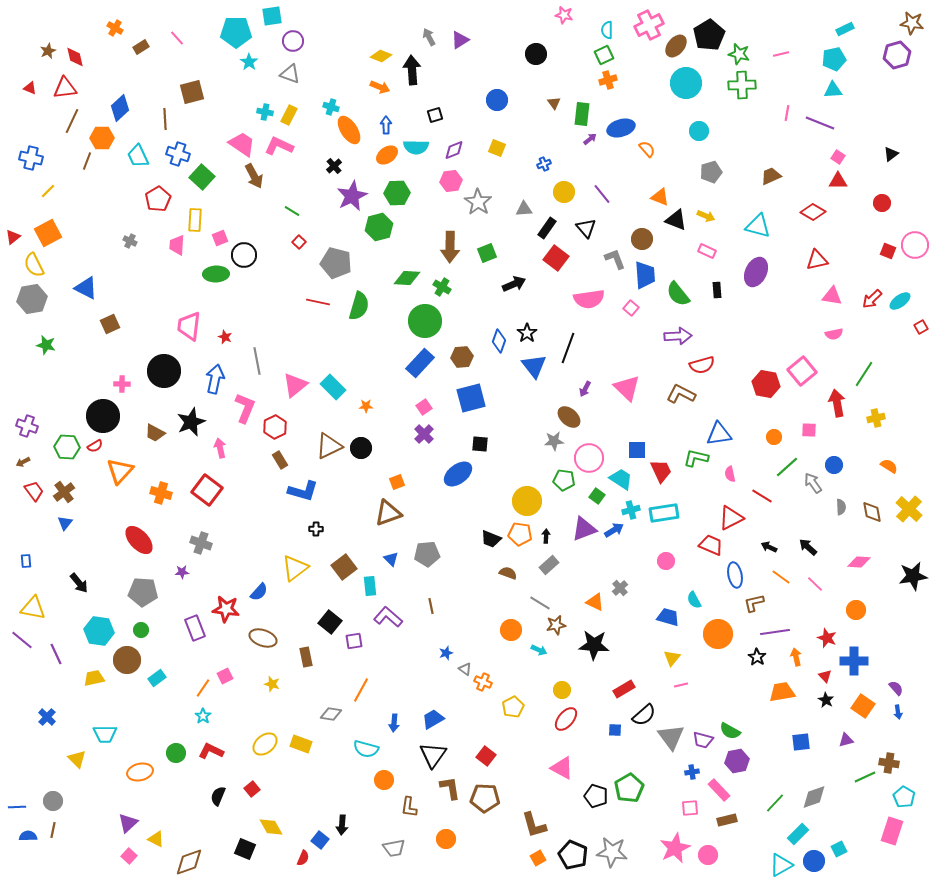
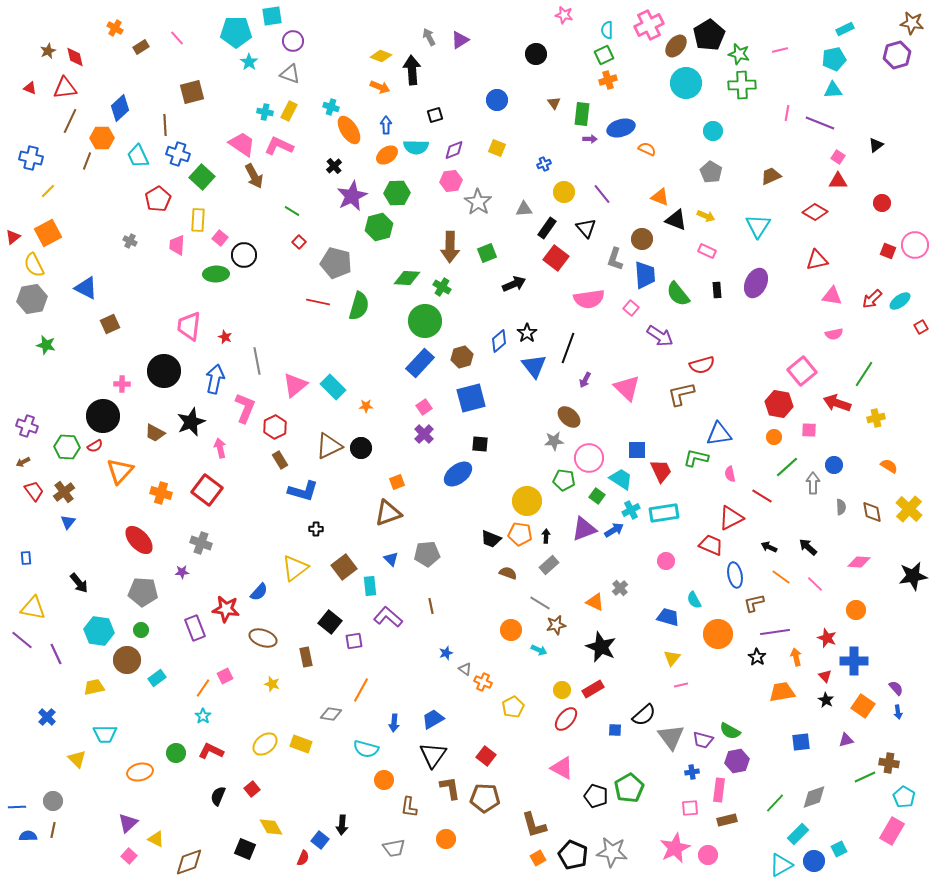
pink line at (781, 54): moved 1 px left, 4 px up
yellow rectangle at (289, 115): moved 4 px up
brown line at (165, 119): moved 6 px down
brown line at (72, 121): moved 2 px left
cyan circle at (699, 131): moved 14 px right
purple arrow at (590, 139): rotated 40 degrees clockwise
orange semicircle at (647, 149): rotated 24 degrees counterclockwise
black triangle at (891, 154): moved 15 px left, 9 px up
gray pentagon at (711, 172): rotated 25 degrees counterclockwise
red diamond at (813, 212): moved 2 px right
yellow rectangle at (195, 220): moved 3 px right
cyan triangle at (758, 226): rotated 48 degrees clockwise
pink square at (220, 238): rotated 28 degrees counterclockwise
gray L-shape at (615, 259): rotated 140 degrees counterclockwise
purple ellipse at (756, 272): moved 11 px down
purple arrow at (678, 336): moved 18 px left; rotated 36 degrees clockwise
blue diamond at (499, 341): rotated 30 degrees clockwise
brown hexagon at (462, 357): rotated 10 degrees counterclockwise
red hexagon at (766, 384): moved 13 px right, 20 px down
purple arrow at (585, 389): moved 9 px up
brown L-shape at (681, 394): rotated 40 degrees counterclockwise
red arrow at (837, 403): rotated 60 degrees counterclockwise
gray arrow at (813, 483): rotated 35 degrees clockwise
cyan cross at (631, 510): rotated 12 degrees counterclockwise
blue triangle at (65, 523): moved 3 px right, 1 px up
blue rectangle at (26, 561): moved 3 px up
black star at (594, 645): moved 7 px right, 2 px down; rotated 20 degrees clockwise
yellow trapezoid at (94, 678): moved 9 px down
red rectangle at (624, 689): moved 31 px left
pink rectangle at (719, 790): rotated 50 degrees clockwise
pink rectangle at (892, 831): rotated 12 degrees clockwise
